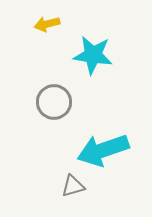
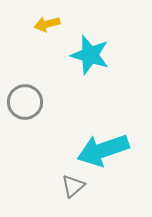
cyan star: moved 3 px left; rotated 9 degrees clockwise
gray circle: moved 29 px left
gray triangle: rotated 25 degrees counterclockwise
